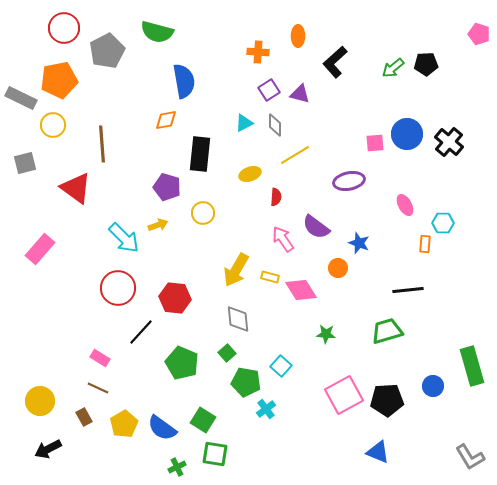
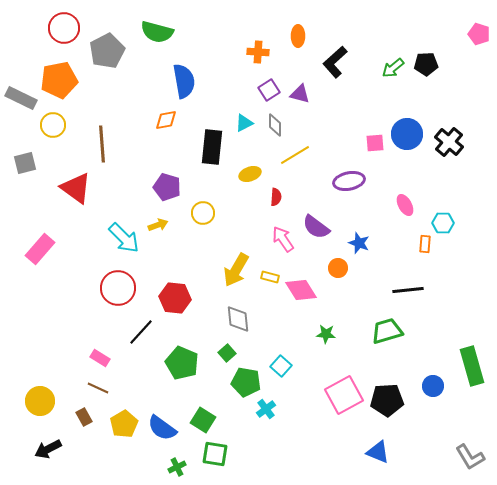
black rectangle at (200, 154): moved 12 px right, 7 px up
